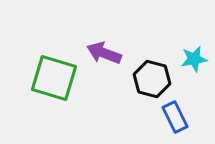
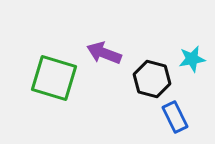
cyan star: moved 2 px left
